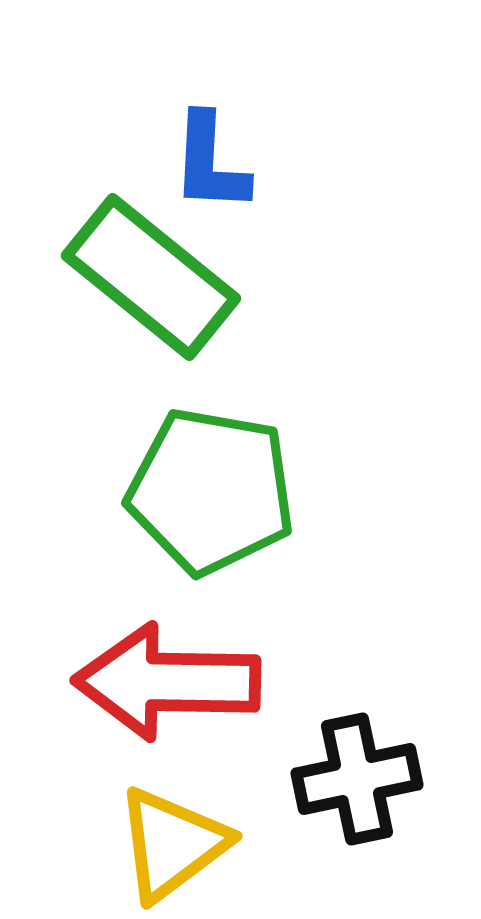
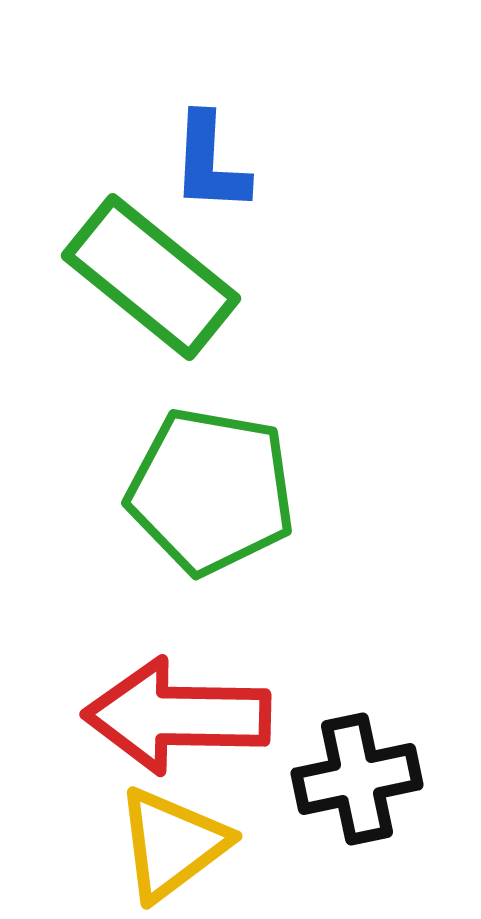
red arrow: moved 10 px right, 34 px down
